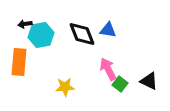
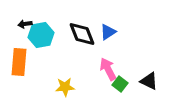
blue triangle: moved 2 px down; rotated 42 degrees counterclockwise
